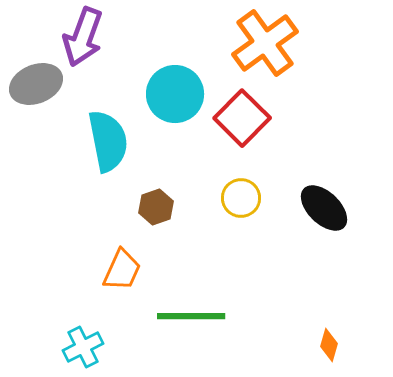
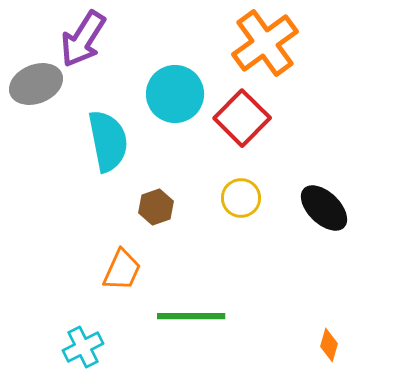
purple arrow: moved 2 px down; rotated 12 degrees clockwise
